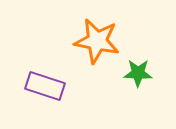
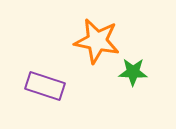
green star: moved 5 px left, 1 px up
